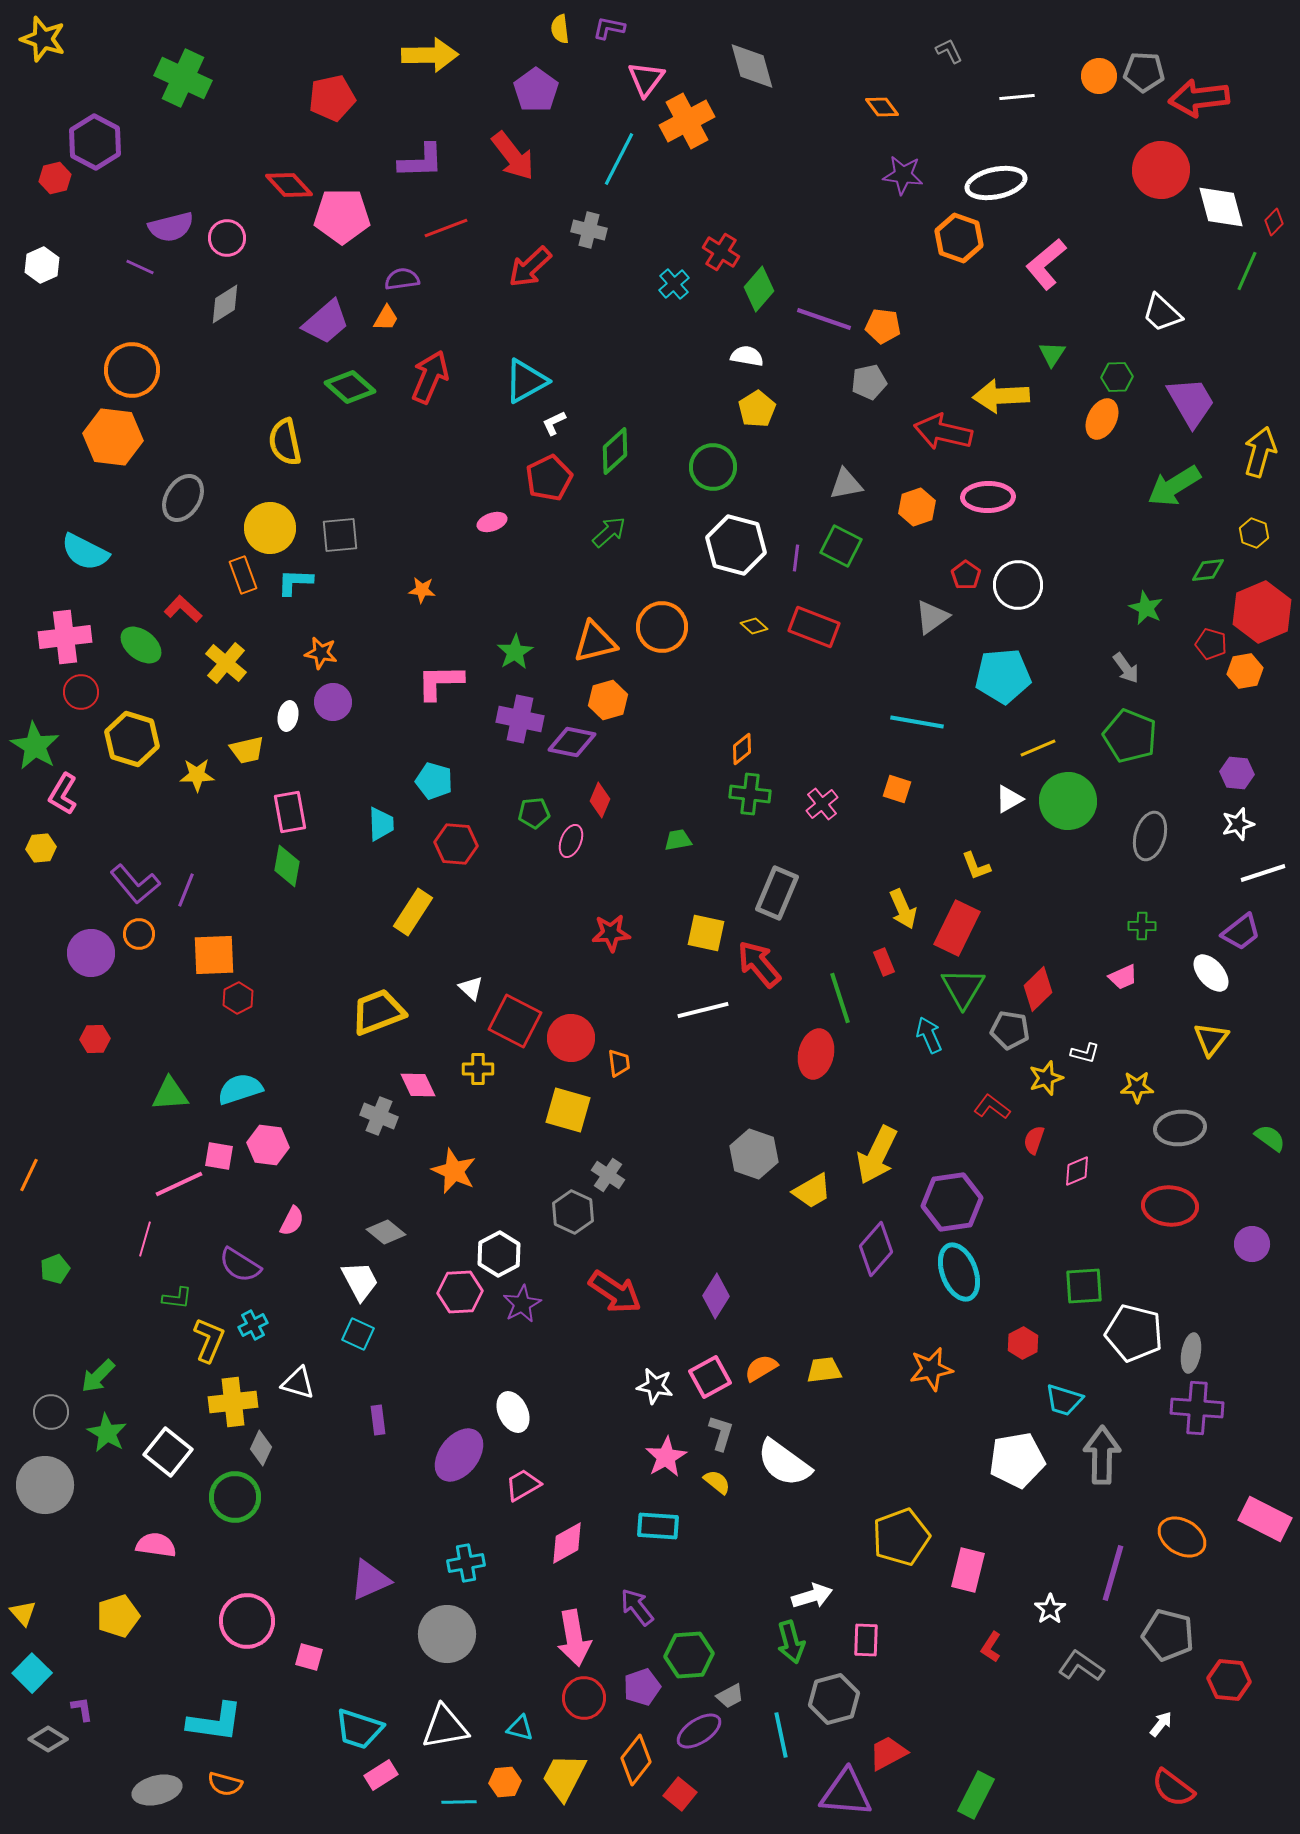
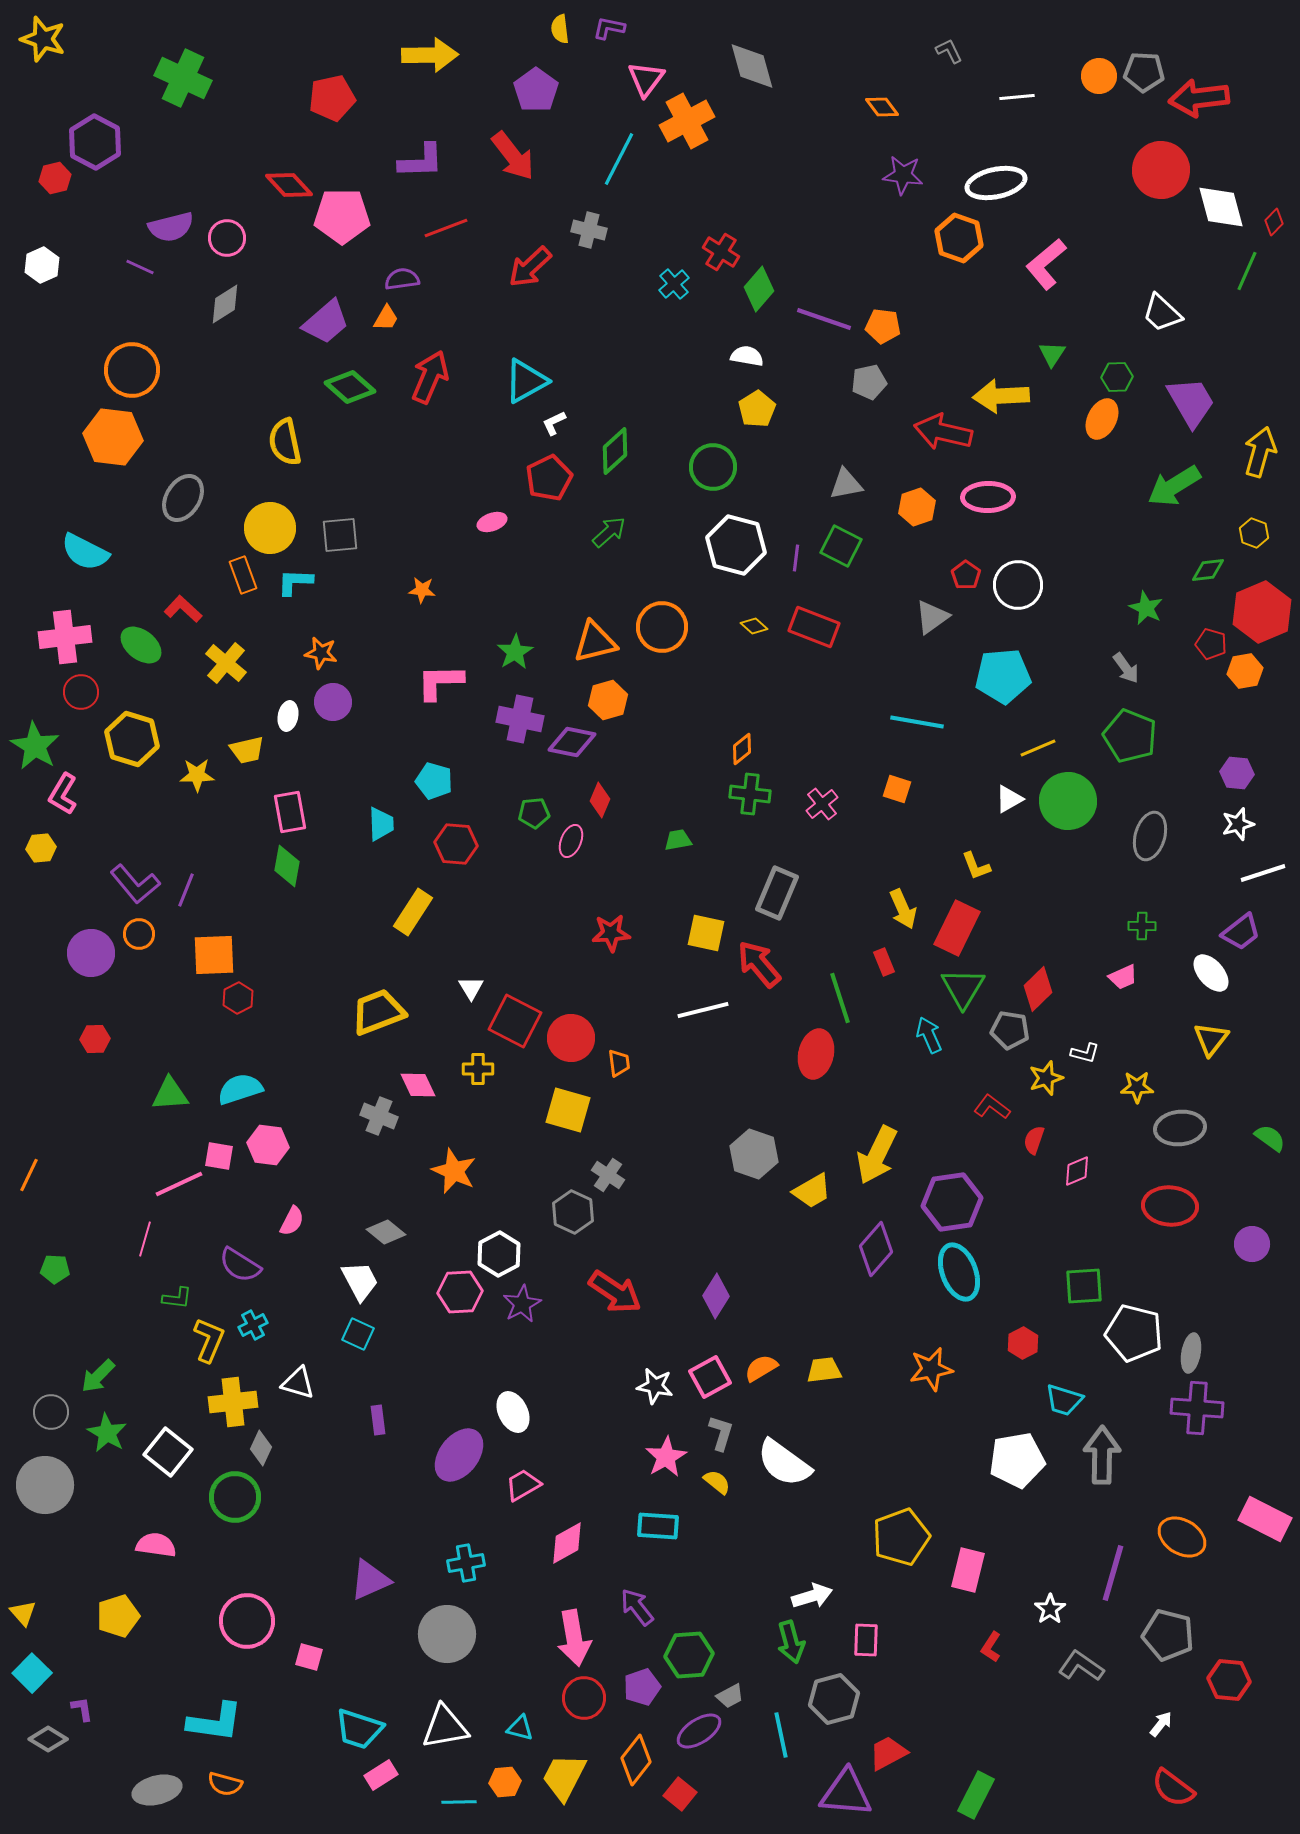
white triangle at (471, 988): rotated 16 degrees clockwise
green pentagon at (55, 1269): rotated 24 degrees clockwise
